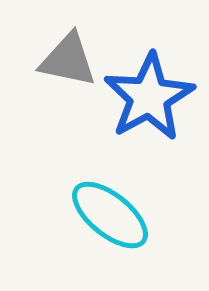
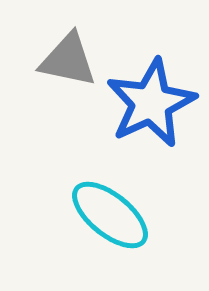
blue star: moved 2 px right, 6 px down; rotated 4 degrees clockwise
